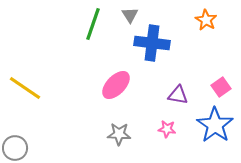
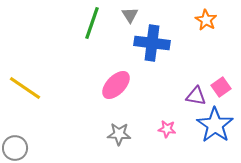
green line: moved 1 px left, 1 px up
purple triangle: moved 18 px right, 1 px down
